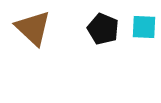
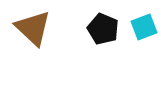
cyan square: rotated 24 degrees counterclockwise
